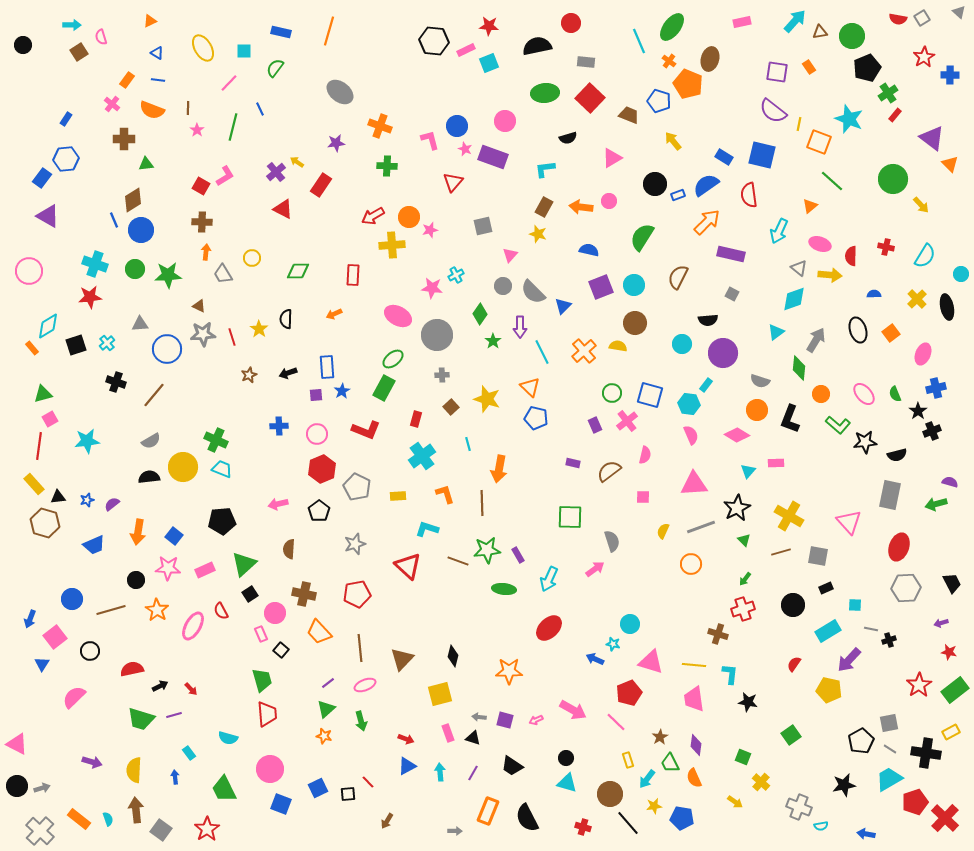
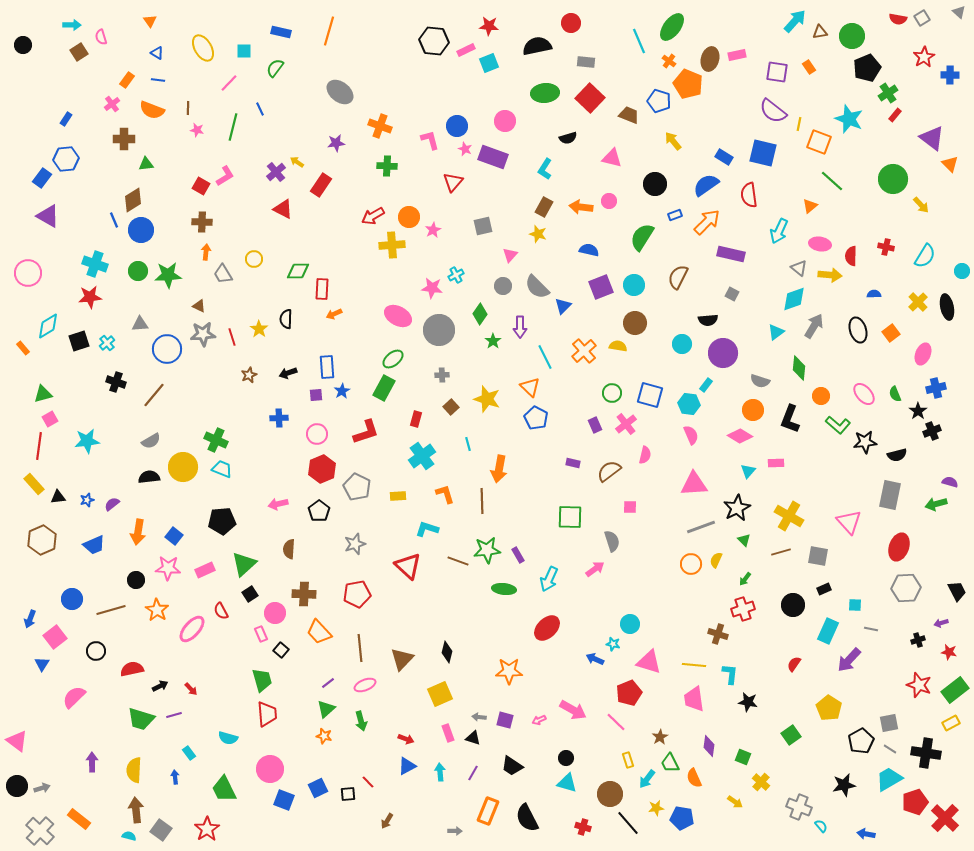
orange triangle at (150, 21): rotated 40 degrees counterclockwise
pink rectangle at (742, 22): moved 5 px left, 33 px down
pink cross at (112, 104): rotated 14 degrees clockwise
pink star at (197, 130): rotated 24 degrees counterclockwise
blue square at (762, 155): moved 1 px right, 2 px up
pink triangle at (612, 158): rotated 45 degrees clockwise
cyan L-shape at (545, 169): rotated 50 degrees counterclockwise
blue rectangle at (678, 195): moved 3 px left, 20 px down
pink star at (430, 230): moved 3 px right; rotated 14 degrees counterclockwise
pink ellipse at (820, 244): rotated 10 degrees counterclockwise
yellow circle at (252, 258): moved 2 px right, 1 px down
green circle at (135, 269): moved 3 px right, 2 px down
pink circle at (29, 271): moved 1 px left, 2 px down
cyan circle at (961, 274): moved 1 px right, 3 px up
red rectangle at (353, 275): moved 31 px left, 14 px down
gray semicircle at (533, 292): moved 4 px right, 5 px up
yellow cross at (917, 299): moved 1 px right, 3 px down
gray circle at (437, 335): moved 2 px right, 5 px up
gray arrow at (816, 340): moved 2 px left, 14 px up
black square at (76, 345): moved 3 px right, 4 px up
orange rectangle at (32, 348): moved 9 px left
cyan line at (542, 352): moved 3 px right, 5 px down
orange circle at (821, 394): moved 2 px down
orange circle at (757, 410): moved 4 px left
blue pentagon at (536, 418): rotated 15 degrees clockwise
pink cross at (627, 421): moved 1 px left, 3 px down
blue cross at (279, 426): moved 8 px up
red L-shape at (366, 430): moved 2 px down; rotated 40 degrees counterclockwise
pink diamond at (737, 435): moved 3 px right, 1 px down
pink square at (643, 497): moved 13 px left, 10 px down
brown line at (482, 503): moved 2 px up
brown hexagon at (45, 523): moved 3 px left, 17 px down; rotated 20 degrees clockwise
yellow semicircle at (663, 531): moved 53 px right, 29 px down
black trapezoid at (952, 583): moved 5 px right, 8 px down
black rectangle at (826, 588): moved 2 px left, 1 px down
brown cross at (304, 594): rotated 10 degrees counterclockwise
pink ellipse at (193, 626): moved 1 px left, 3 px down; rotated 12 degrees clockwise
red ellipse at (549, 628): moved 2 px left
cyan rectangle at (828, 631): rotated 35 degrees counterclockwise
black cross at (889, 640): moved 29 px right
black circle at (90, 651): moved 6 px right
black diamond at (453, 656): moved 6 px left, 4 px up
pink triangle at (651, 662): moved 2 px left
red star at (919, 685): rotated 20 degrees counterclockwise
yellow pentagon at (829, 690): moved 18 px down; rotated 20 degrees clockwise
yellow square at (440, 694): rotated 10 degrees counterclockwise
pink arrow at (536, 720): moved 3 px right
yellow rectangle at (951, 732): moved 9 px up
pink triangle at (17, 744): moved 3 px up; rotated 10 degrees clockwise
purple diamond at (696, 745): moved 13 px right, 1 px down
purple arrow at (92, 762): rotated 108 degrees counterclockwise
blue square at (281, 804): moved 3 px right, 4 px up
yellow star at (654, 806): moved 2 px right, 2 px down
cyan semicircle at (108, 819): moved 21 px right, 17 px down; rotated 56 degrees counterclockwise
cyan semicircle at (821, 826): rotated 120 degrees counterclockwise
